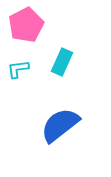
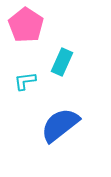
pink pentagon: rotated 12 degrees counterclockwise
cyan L-shape: moved 7 px right, 12 px down
